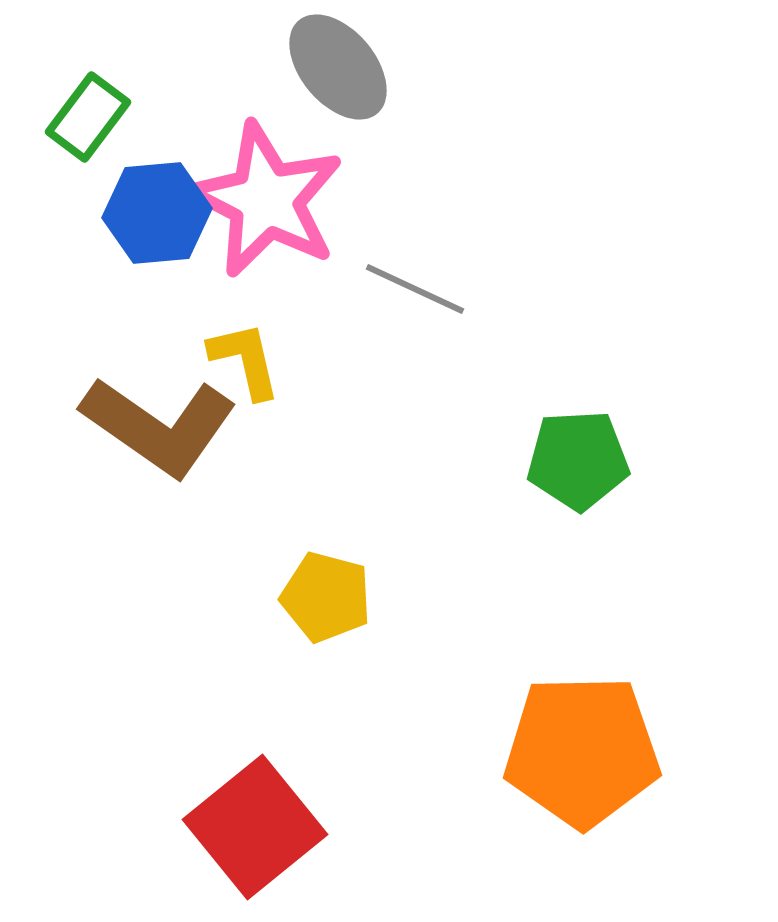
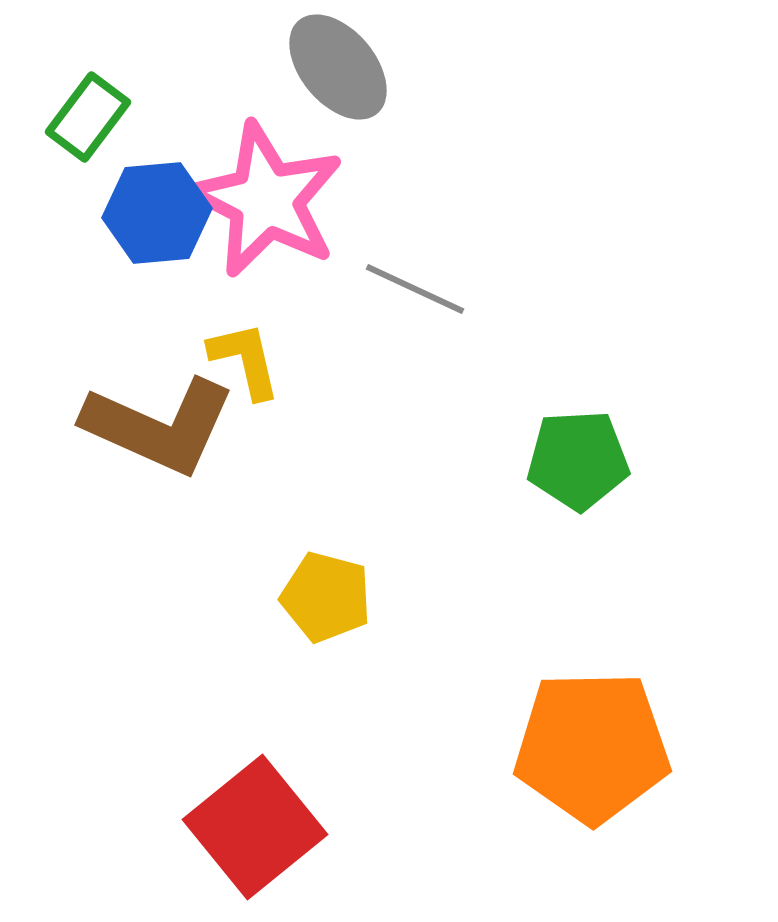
brown L-shape: rotated 11 degrees counterclockwise
orange pentagon: moved 10 px right, 4 px up
